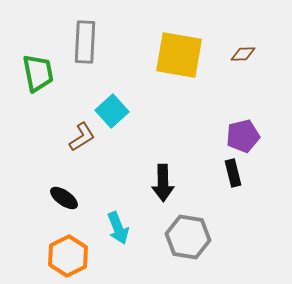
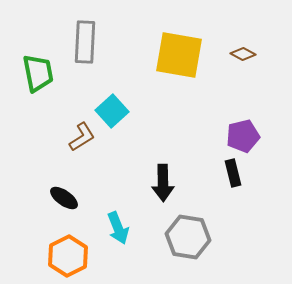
brown diamond: rotated 30 degrees clockwise
